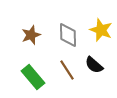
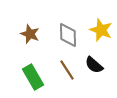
brown star: moved 1 px left, 1 px up; rotated 30 degrees counterclockwise
green rectangle: rotated 10 degrees clockwise
